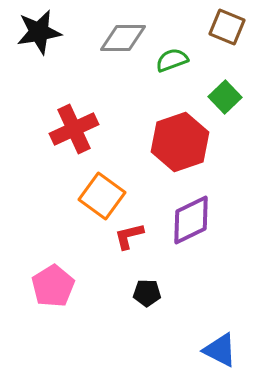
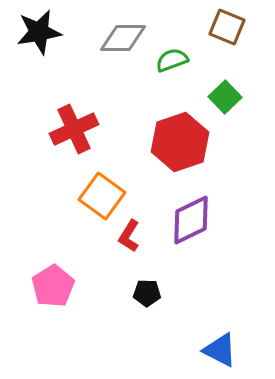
red L-shape: rotated 44 degrees counterclockwise
